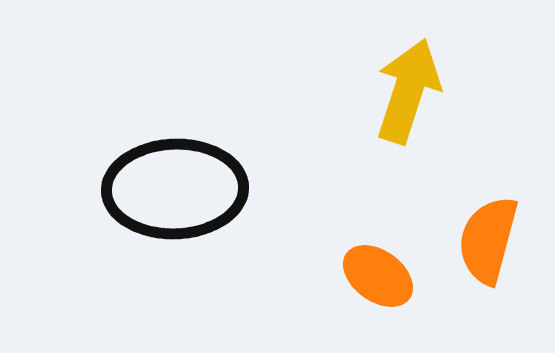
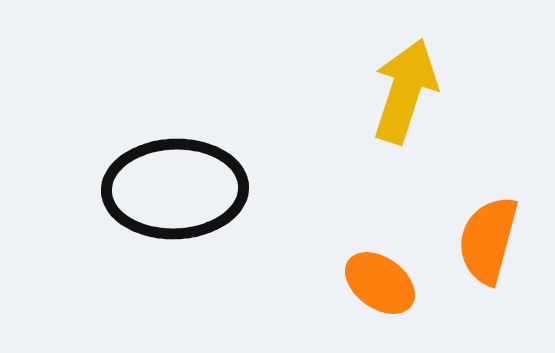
yellow arrow: moved 3 px left
orange ellipse: moved 2 px right, 7 px down
